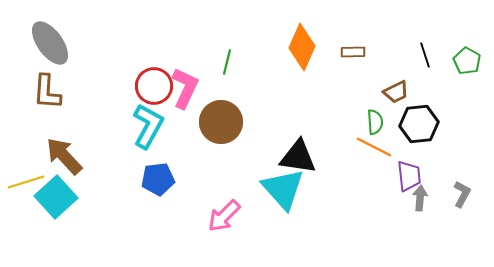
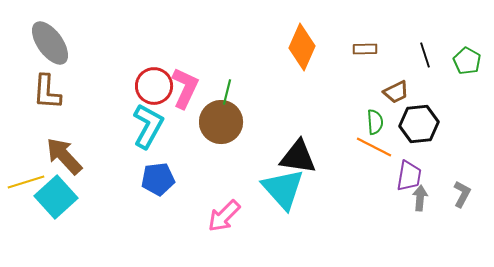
brown rectangle: moved 12 px right, 3 px up
green line: moved 30 px down
purple trapezoid: rotated 16 degrees clockwise
